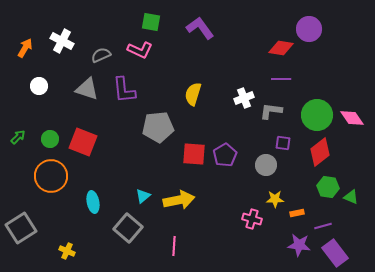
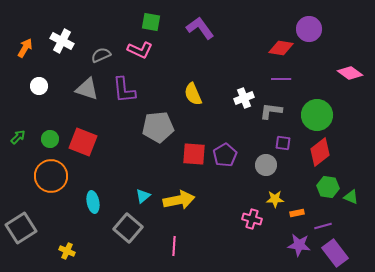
yellow semicircle at (193, 94): rotated 40 degrees counterclockwise
pink diamond at (352, 118): moved 2 px left, 45 px up; rotated 20 degrees counterclockwise
